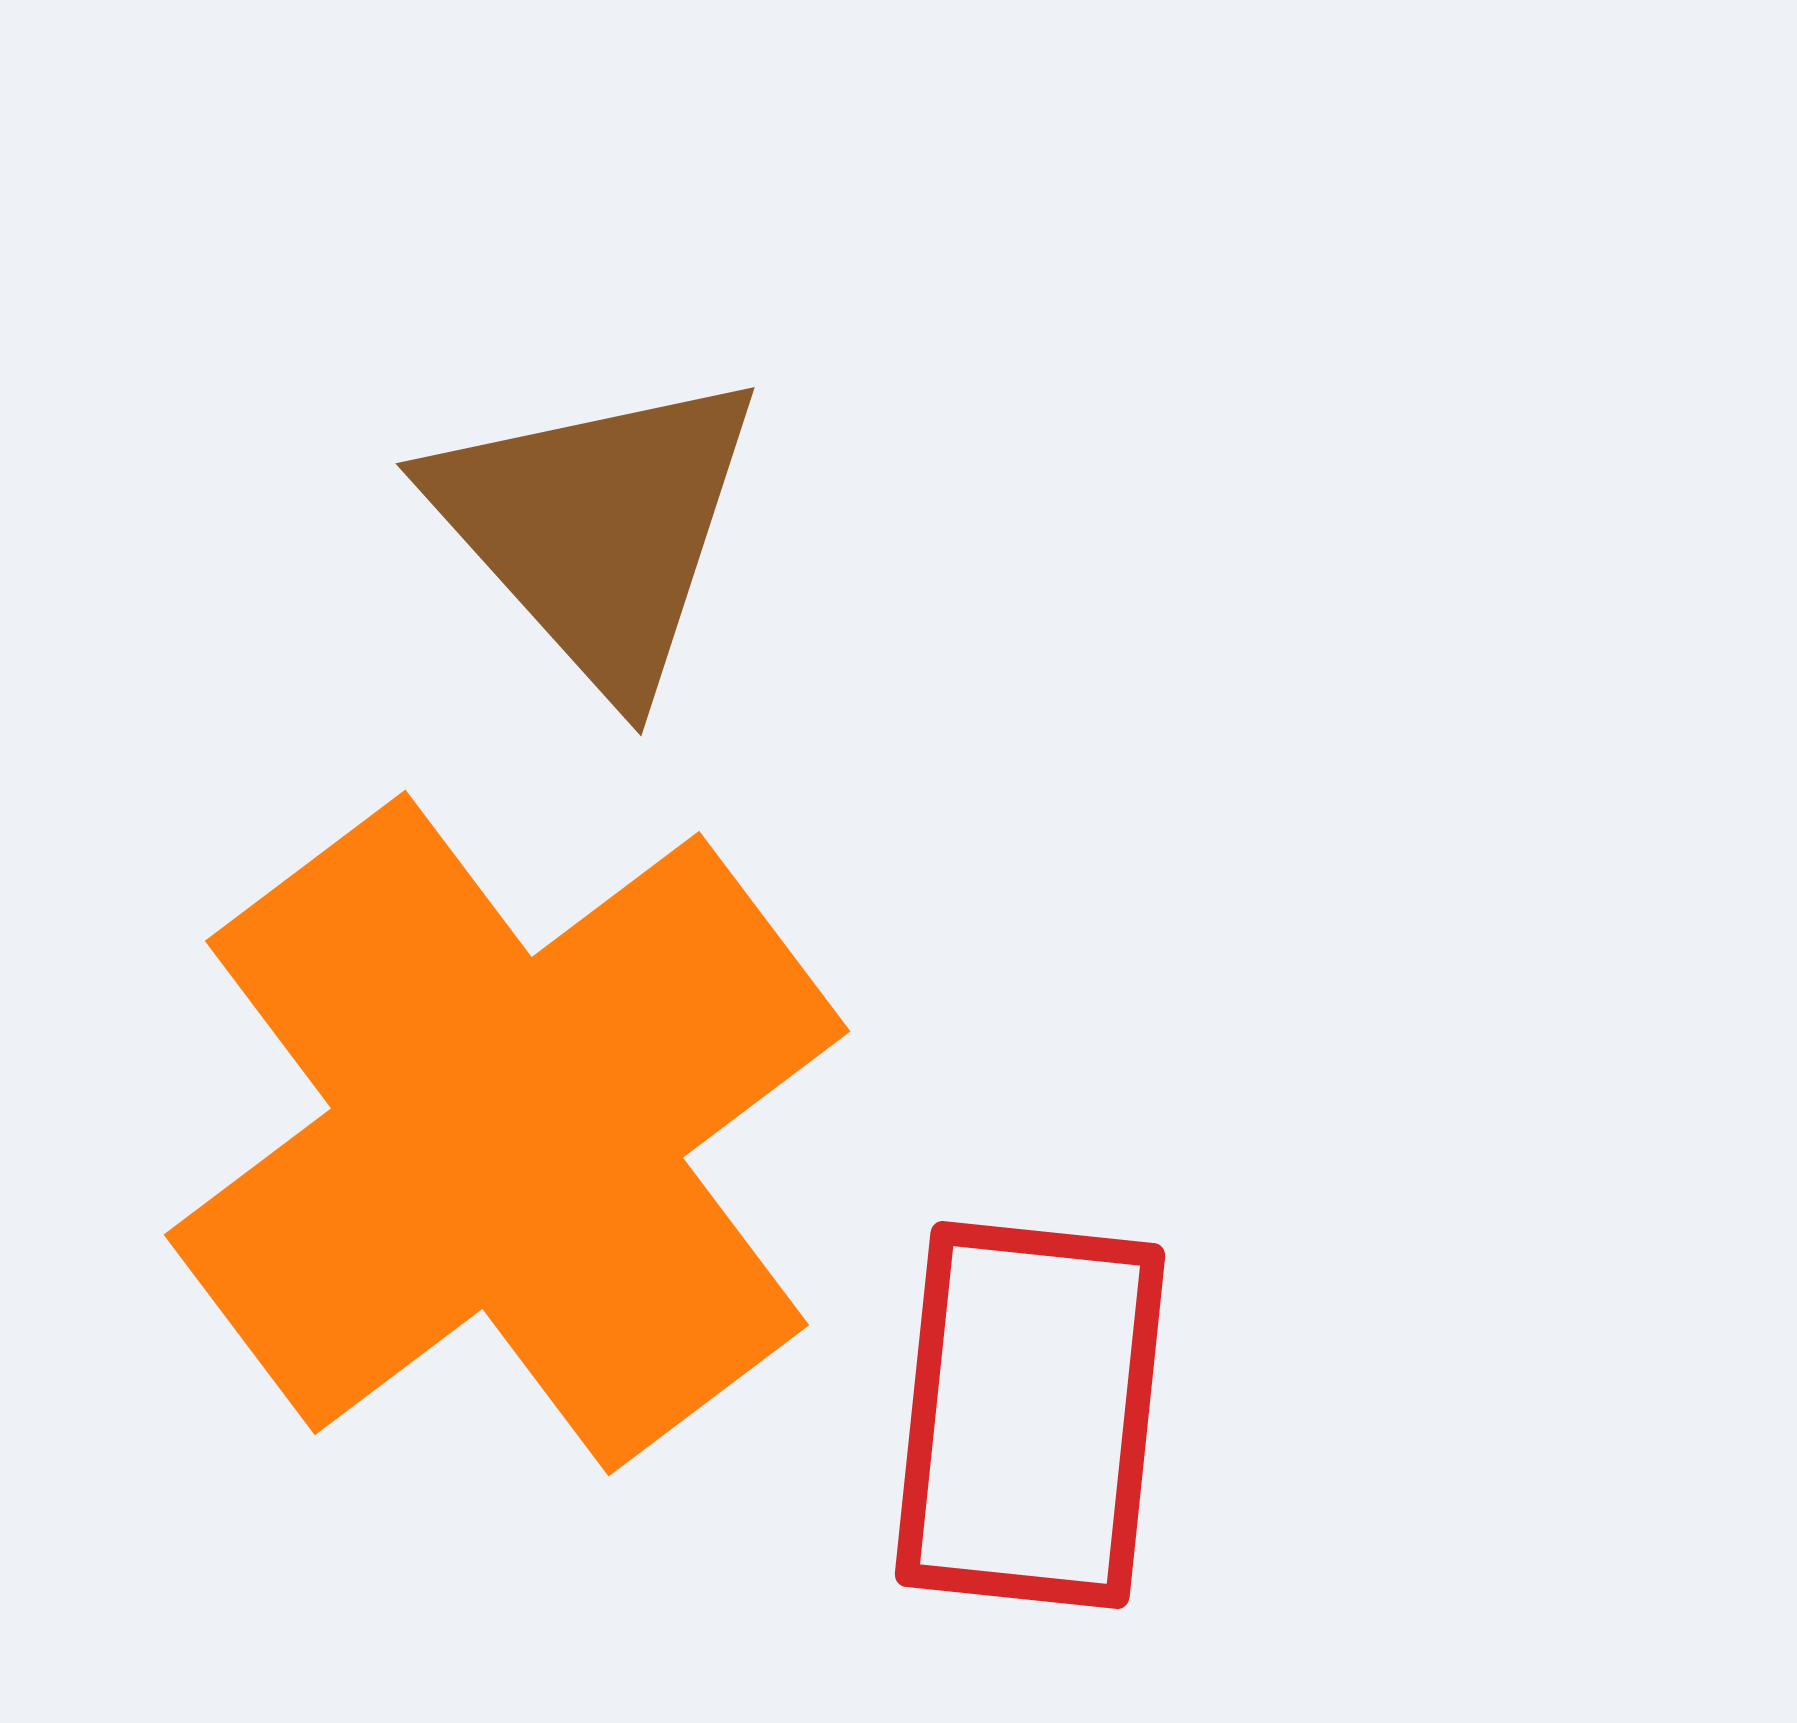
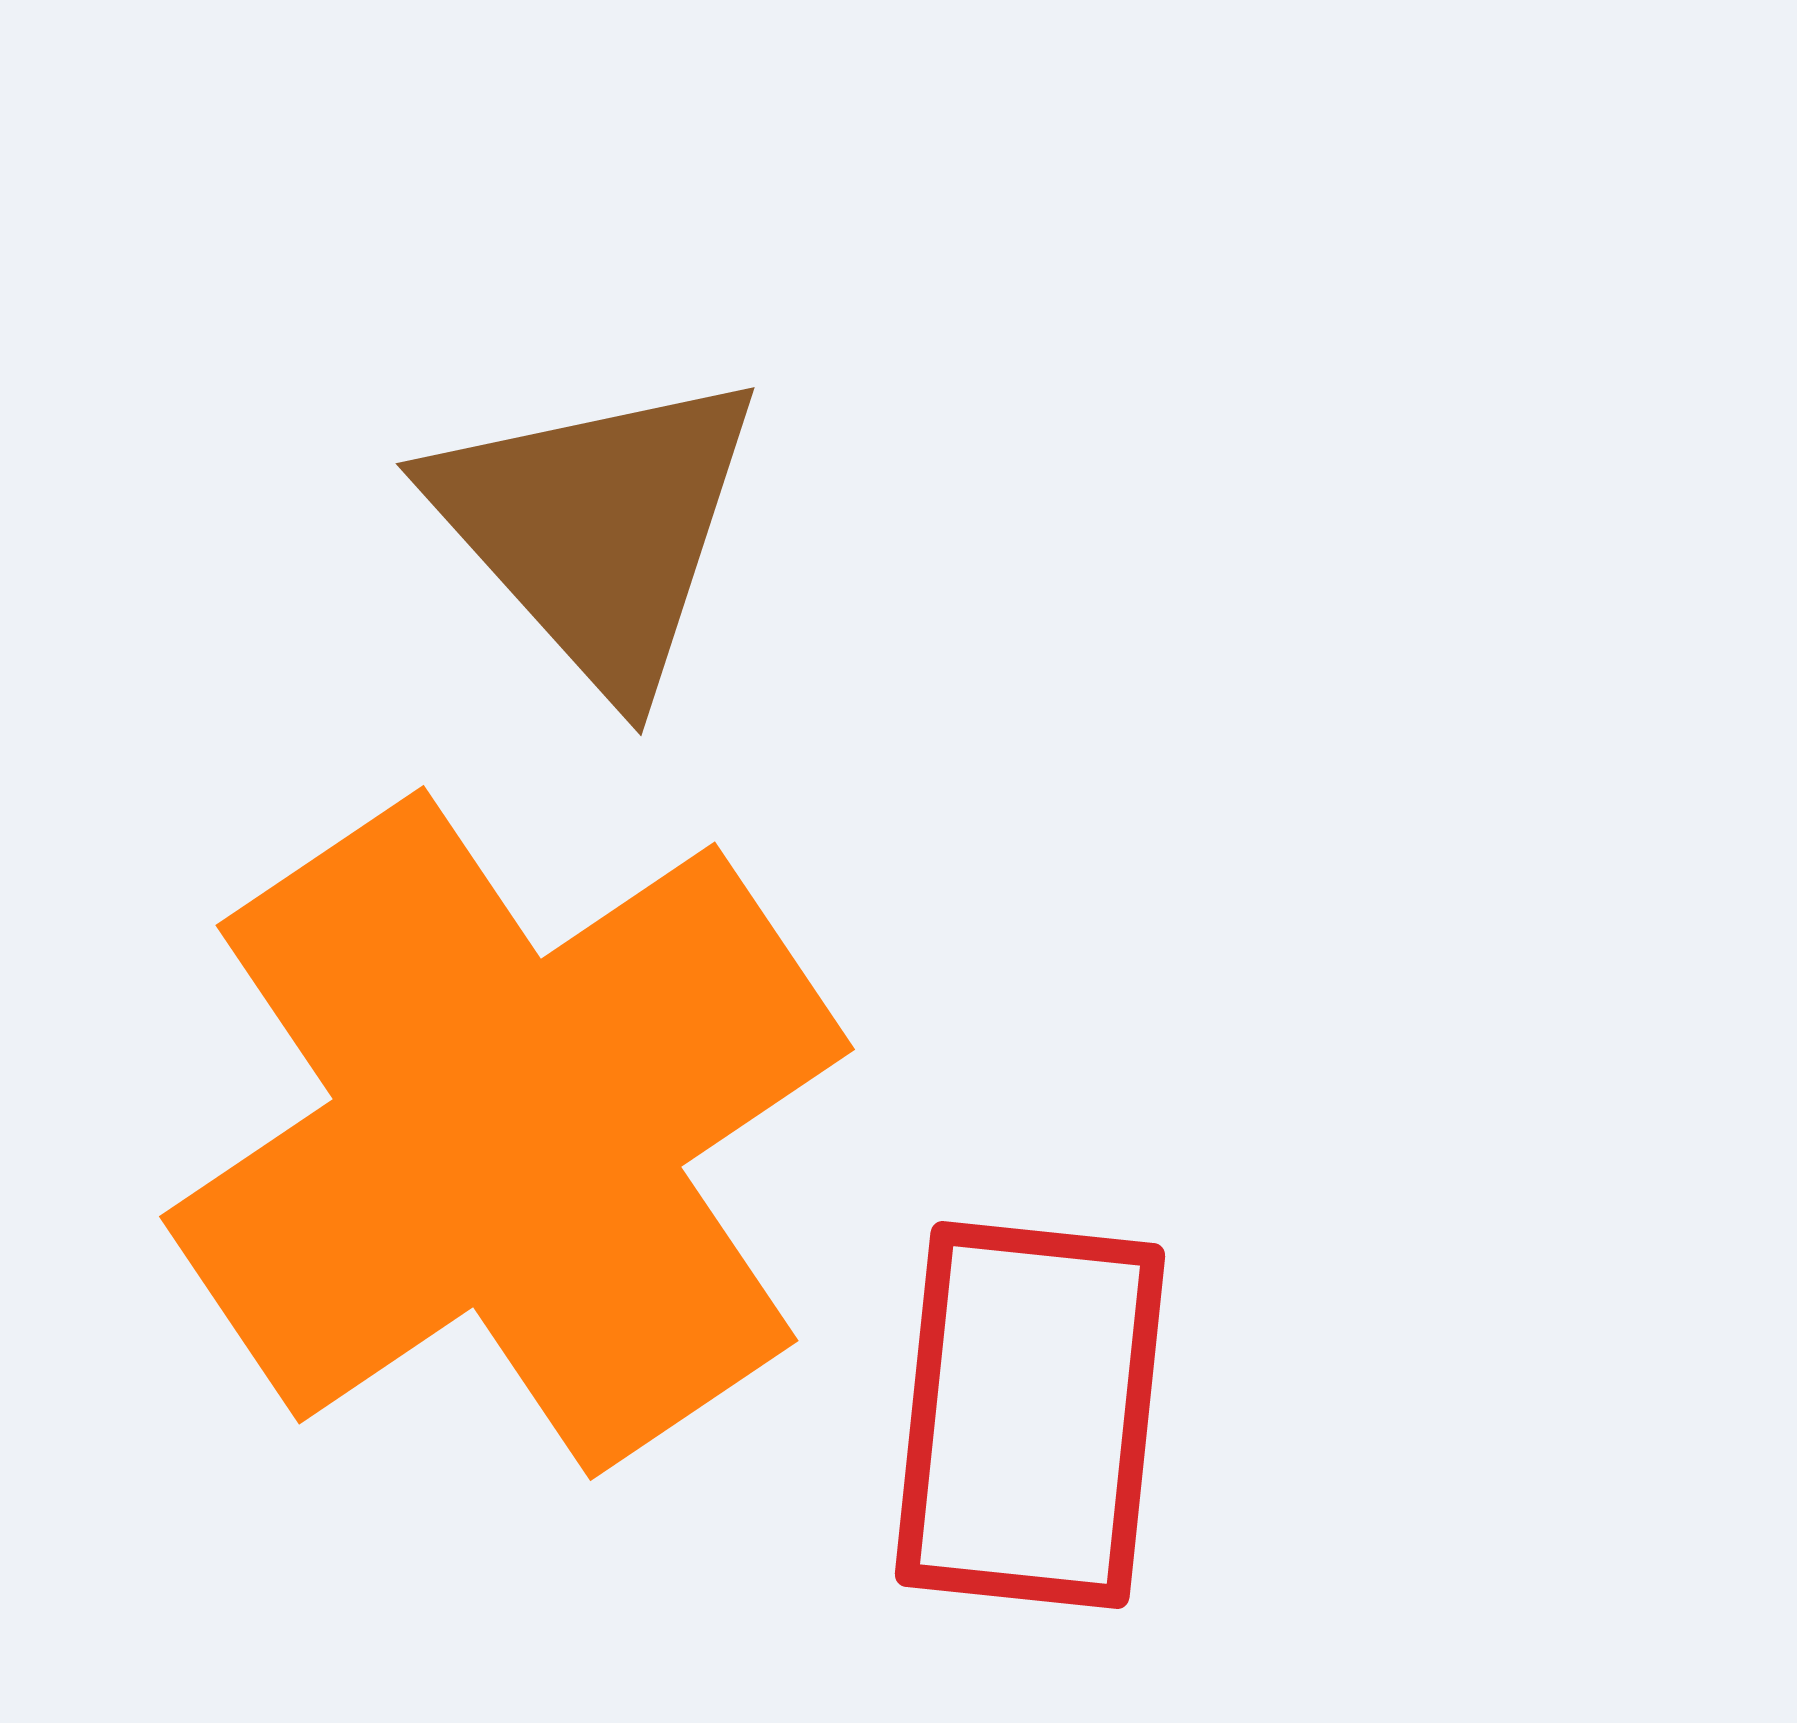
orange cross: rotated 3 degrees clockwise
